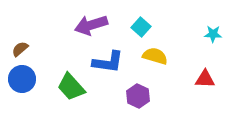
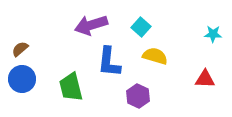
blue L-shape: moved 1 px right; rotated 88 degrees clockwise
green trapezoid: rotated 28 degrees clockwise
